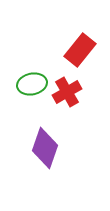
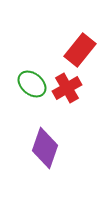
green ellipse: rotated 52 degrees clockwise
red cross: moved 4 px up
